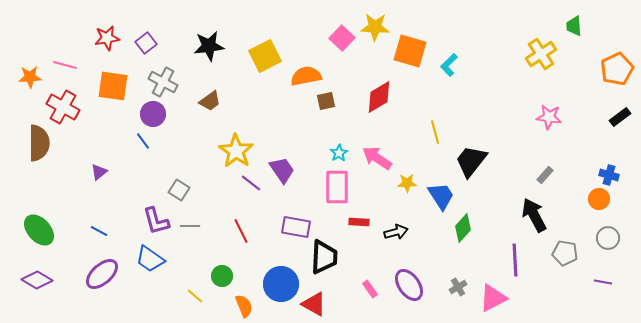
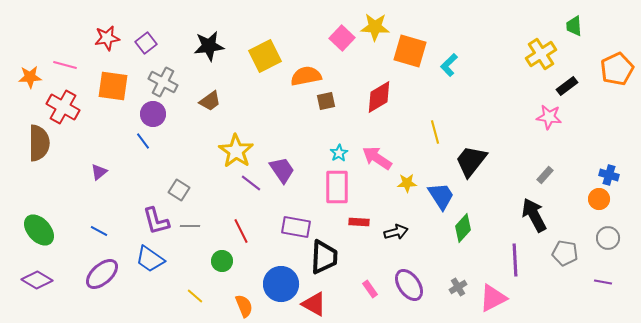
black rectangle at (620, 117): moved 53 px left, 31 px up
green circle at (222, 276): moved 15 px up
